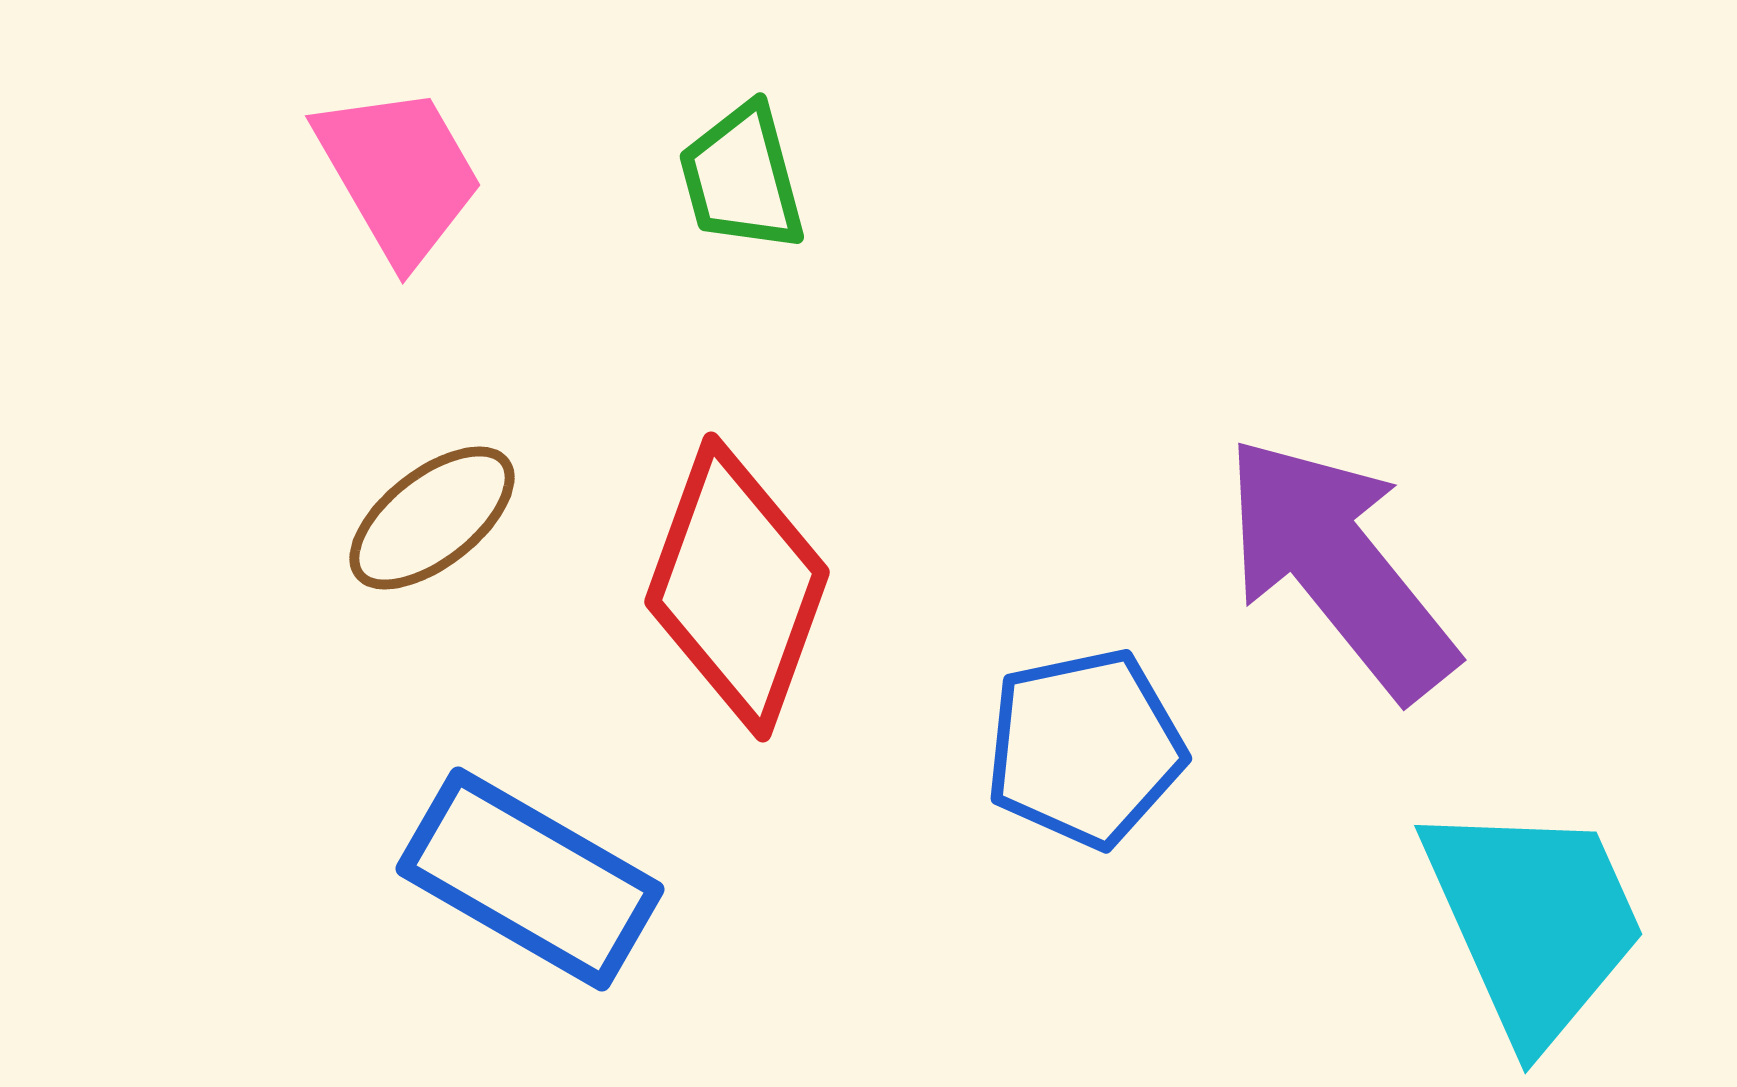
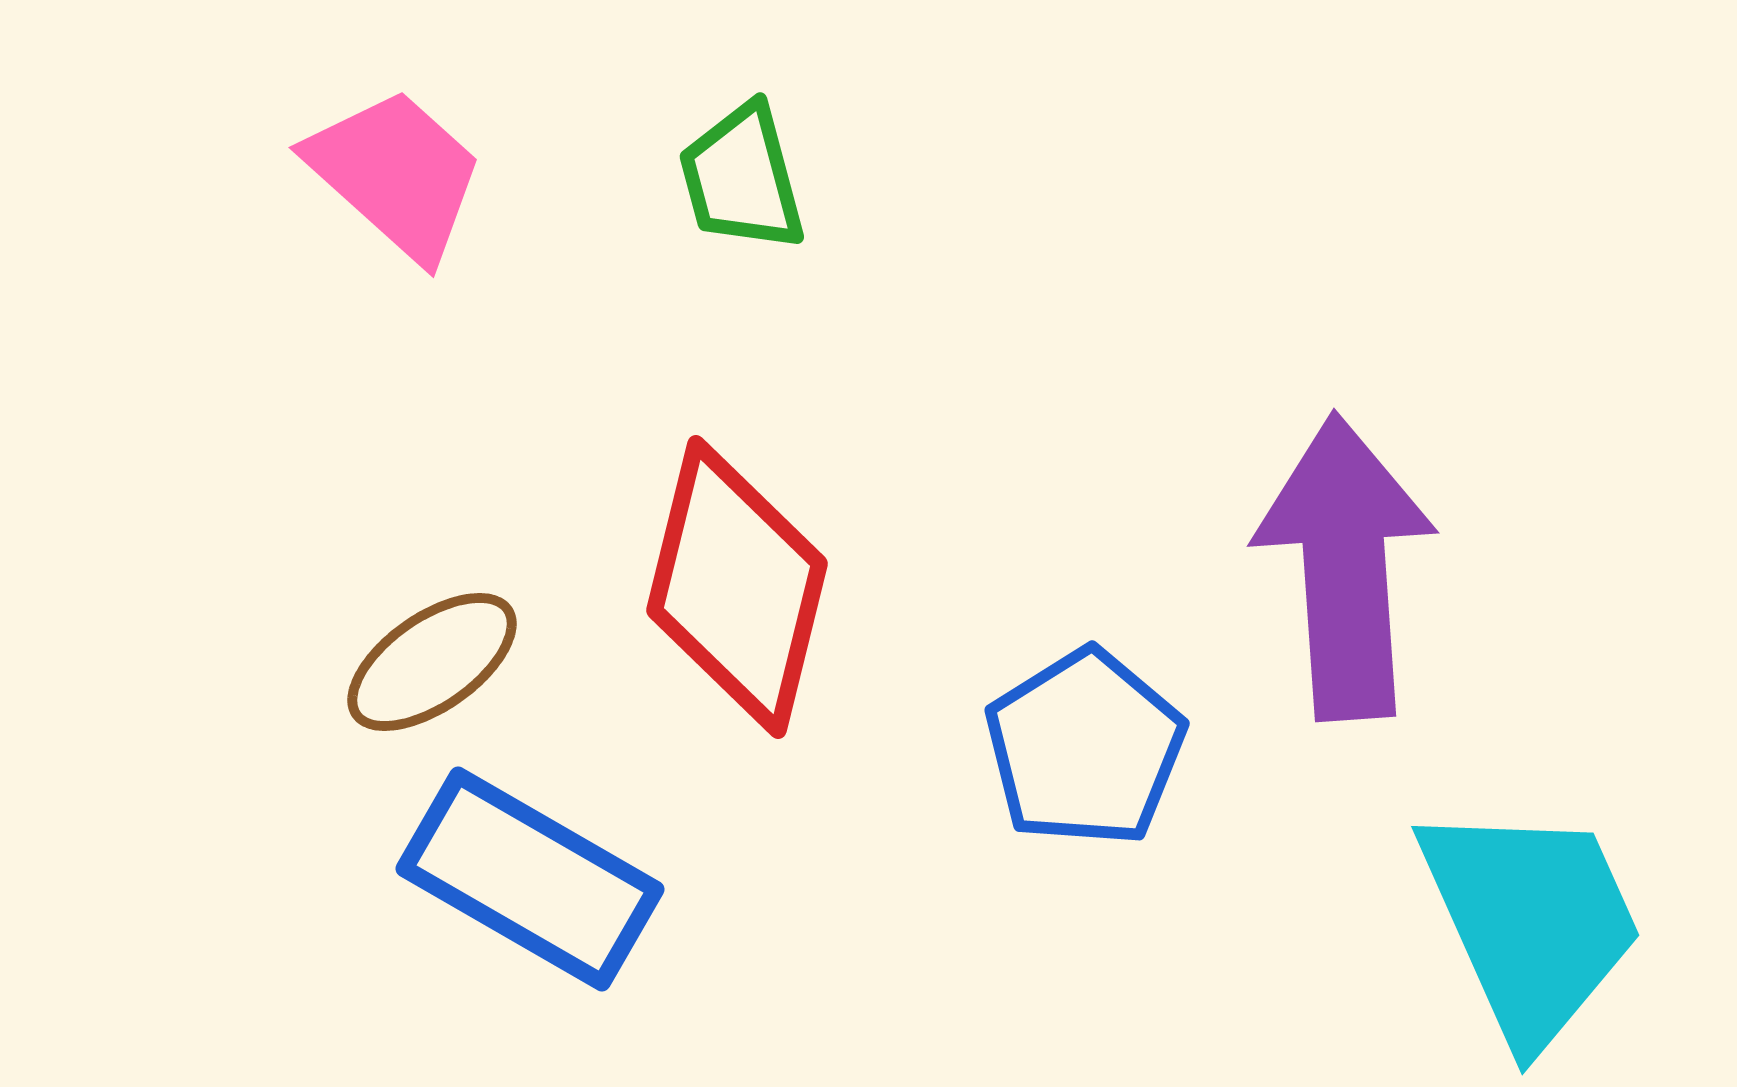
pink trapezoid: moved 3 px left; rotated 18 degrees counterclockwise
brown ellipse: moved 144 px down; rotated 3 degrees clockwise
purple arrow: moved 6 px right; rotated 35 degrees clockwise
red diamond: rotated 6 degrees counterclockwise
blue pentagon: rotated 20 degrees counterclockwise
cyan trapezoid: moved 3 px left, 1 px down
